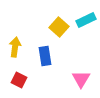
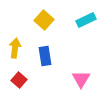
yellow square: moved 15 px left, 7 px up
yellow arrow: moved 1 px down
red square: rotated 14 degrees clockwise
